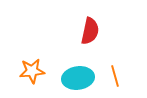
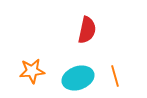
red semicircle: moved 3 px left, 1 px up
cyan ellipse: rotated 12 degrees counterclockwise
